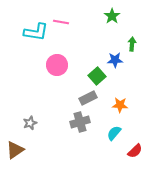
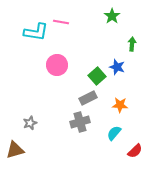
blue star: moved 2 px right, 7 px down; rotated 21 degrees clockwise
brown triangle: rotated 18 degrees clockwise
